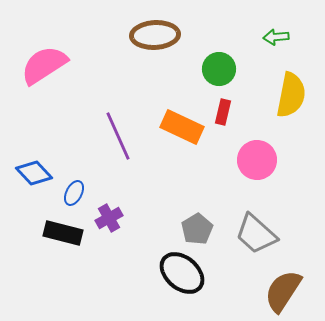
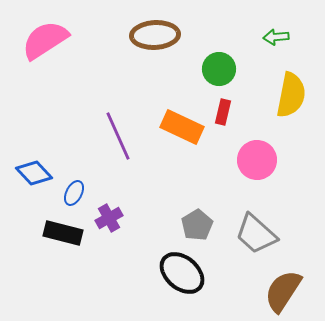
pink semicircle: moved 1 px right, 25 px up
gray pentagon: moved 4 px up
